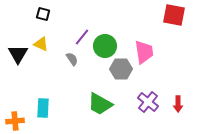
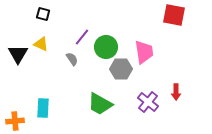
green circle: moved 1 px right, 1 px down
red arrow: moved 2 px left, 12 px up
